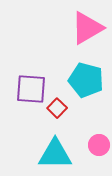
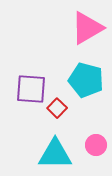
pink circle: moved 3 px left
